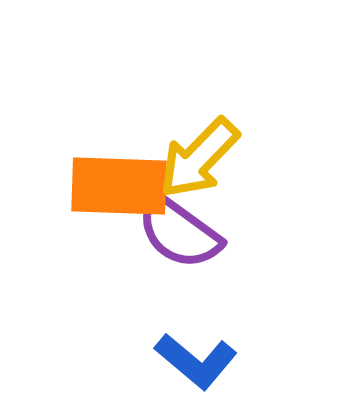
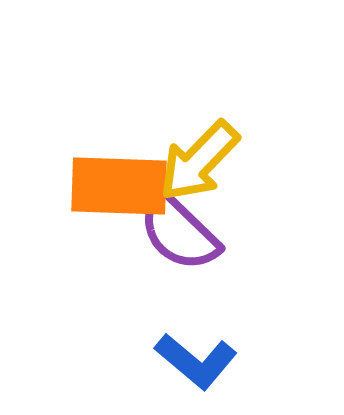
yellow arrow: moved 3 px down
purple semicircle: rotated 8 degrees clockwise
